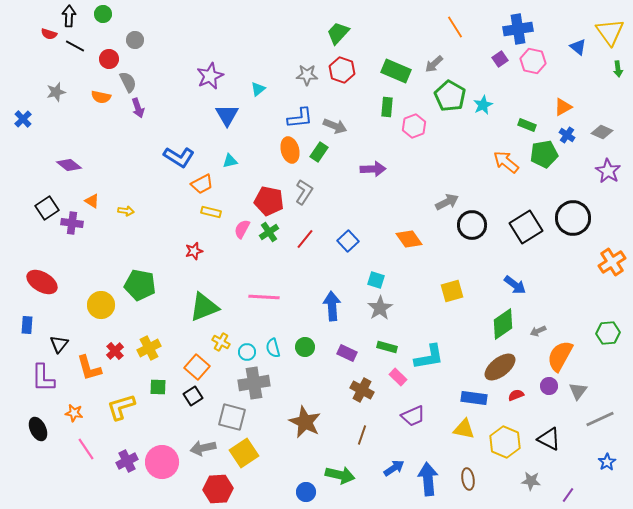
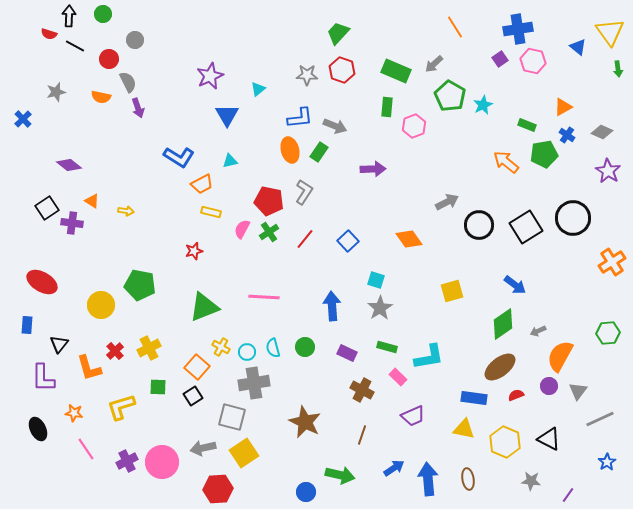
black circle at (472, 225): moved 7 px right
yellow cross at (221, 342): moved 5 px down
